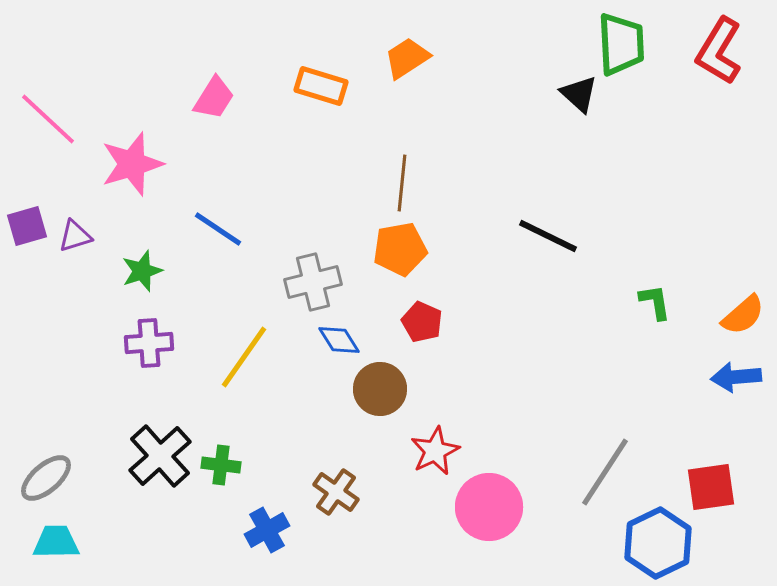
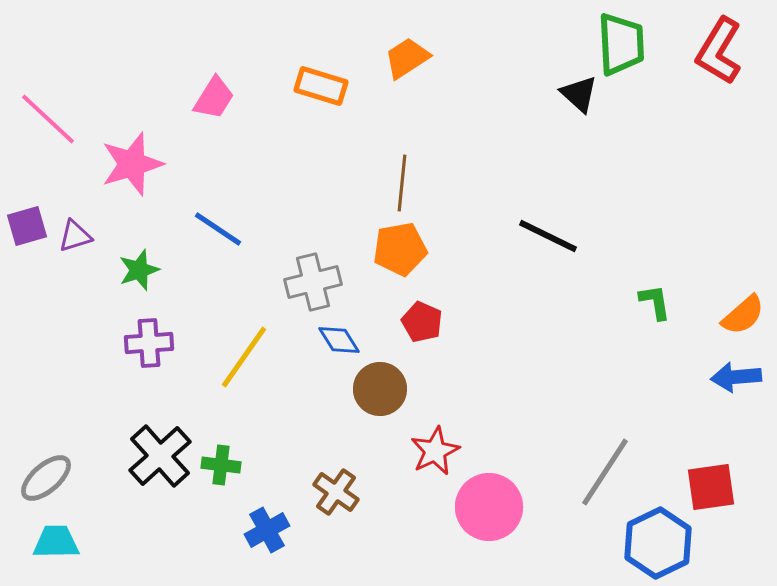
green star: moved 3 px left, 1 px up
